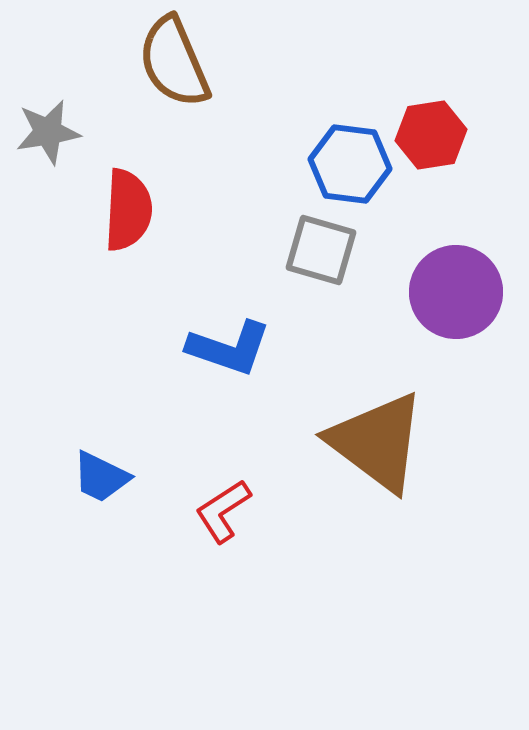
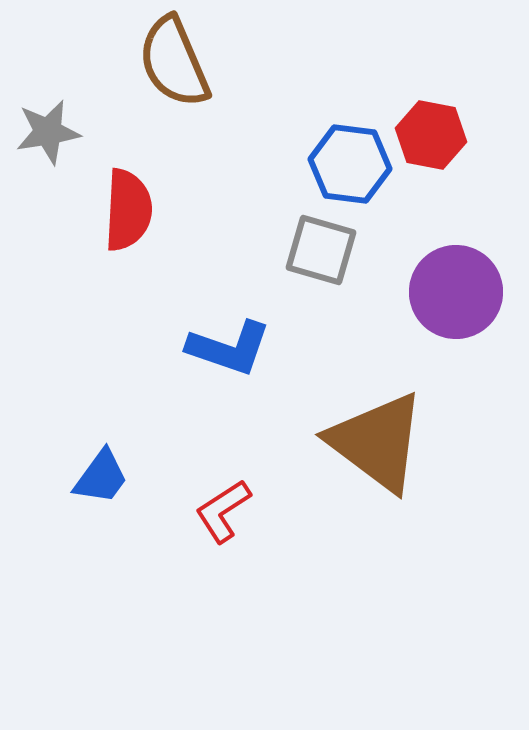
red hexagon: rotated 20 degrees clockwise
blue trapezoid: rotated 80 degrees counterclockwise
